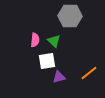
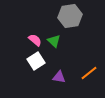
gray hexagon: rotated 10 degrees counterclockwise
pink semicircle: rotated 56 degrees counterclockwise
white square: moved 11 px left; rotated 24 degrees counterclockwise
purple triangle: rotated 24 degrees clockwise
